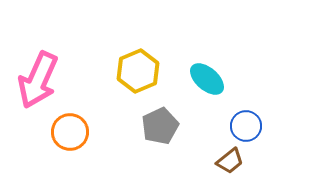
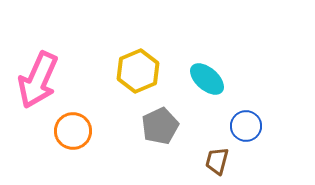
orange circle: moved 3 px right, 1 px up
brown trapezoid: moved 13 px left; rotated 144 degrees clockwise
